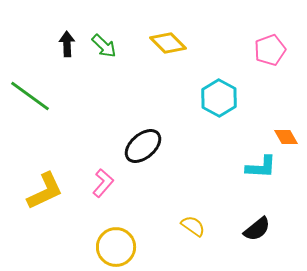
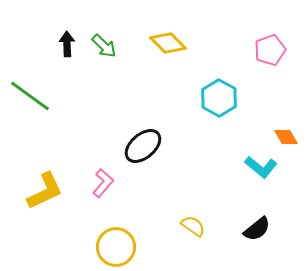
cyan L-shape: rotated 36 degrees clockwise
